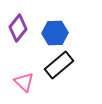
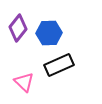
blue hexagon: moved 6 px left
black rectangle: rotated 16 degrees clockwise
